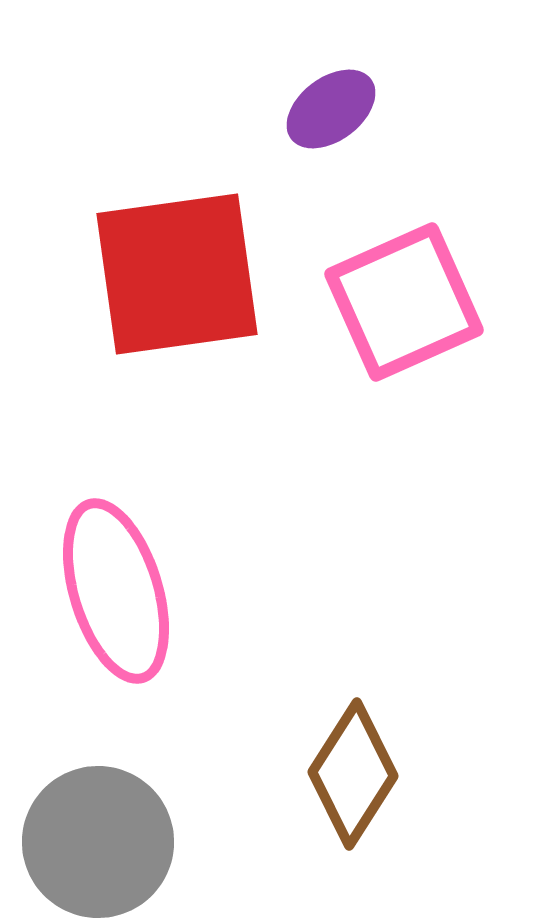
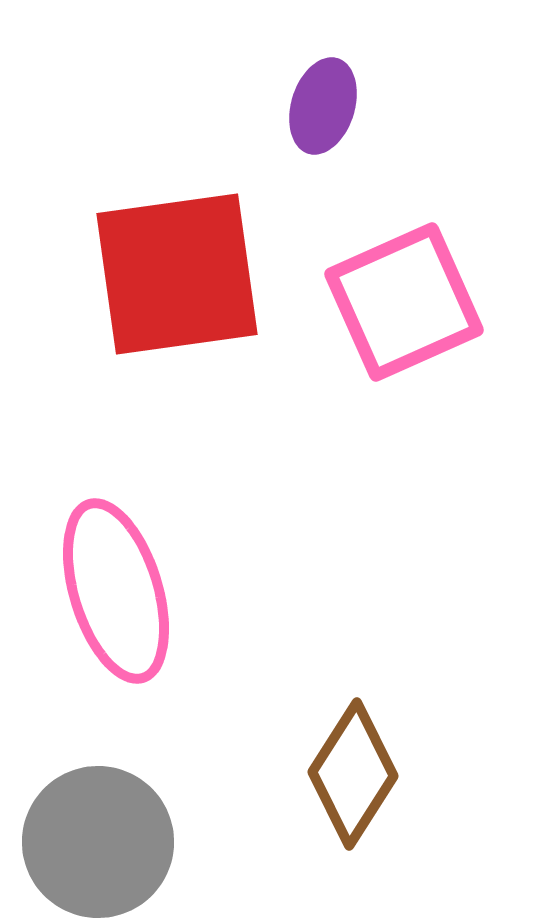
purple ellipse: moved 8 px left, 3 px up; rotated 36 degrees counterclockwise
